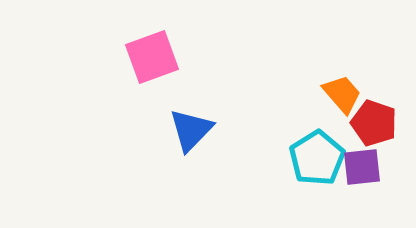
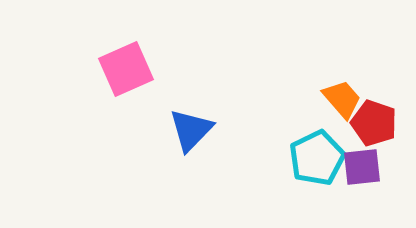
pink square: moved 26 px left, 12 px down; rotated 4 degrees counterclockwise
orange trapezoid: moved 5 px down
cyan pentagon: rotated 6 degrees clockwise
